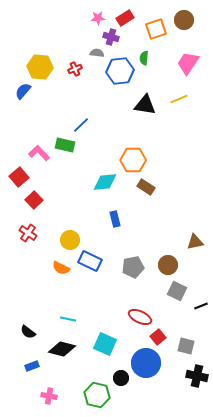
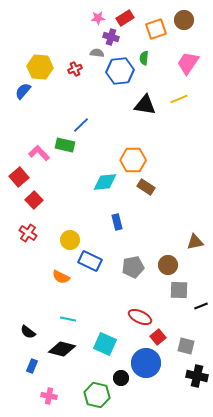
blue rectangle at (115, 219): moved 2 px right, 3 px down
orange semicircle at (61, 268): moved 9 px down
gray square at (177, 291): moved 2 px right, 1 px up; rotated 24 degrees counterclockwise
blue rectangle at (32, 366): rotated 48 degrees counterclockwise
